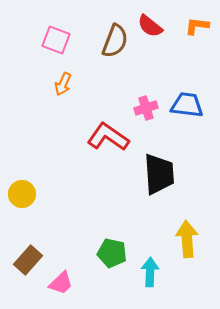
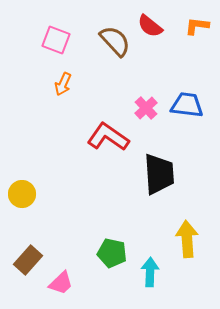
brown semicircle: rotated 64 degrees counterclockwise
pink cross: rotated 25 degrees counterclockwise
